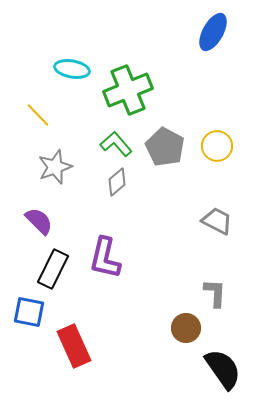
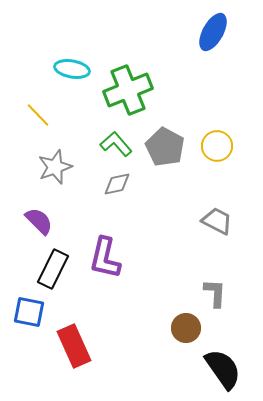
gray diamond: moved 2 px down; rotated 28 degrees clockwise
